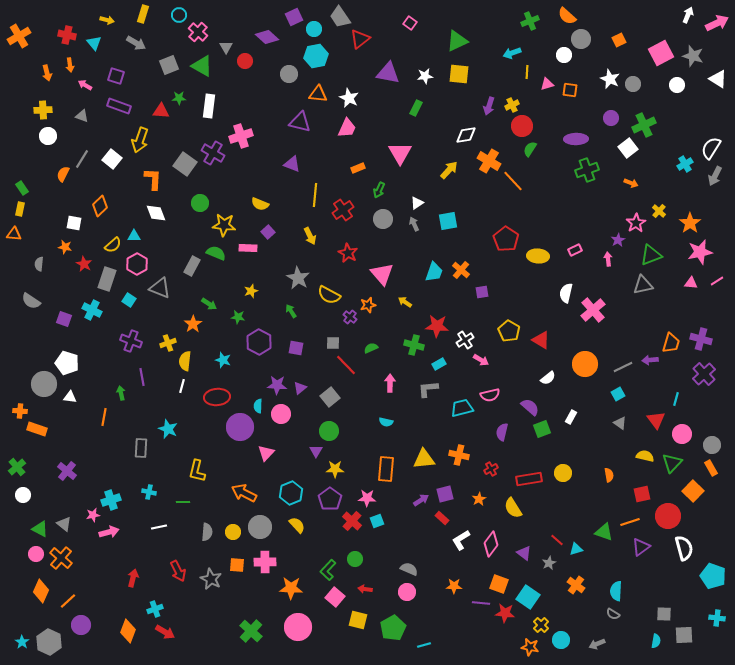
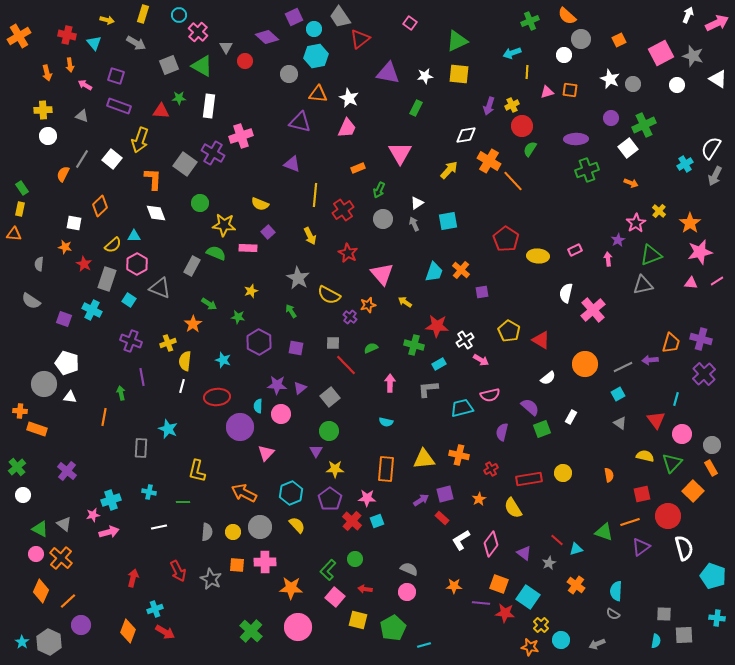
pink triangle at (547, 84): moved 8 px down
